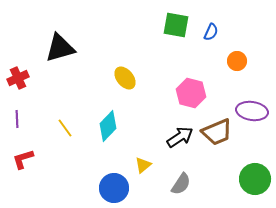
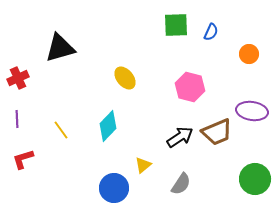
green square: rotated 12 degrees counterclockwise
orange circle: moved 12 px right, 7 px up
pink hexagon: moved 1 px left, 6 px up
yellow line: moved 4 px left, 2 px down
